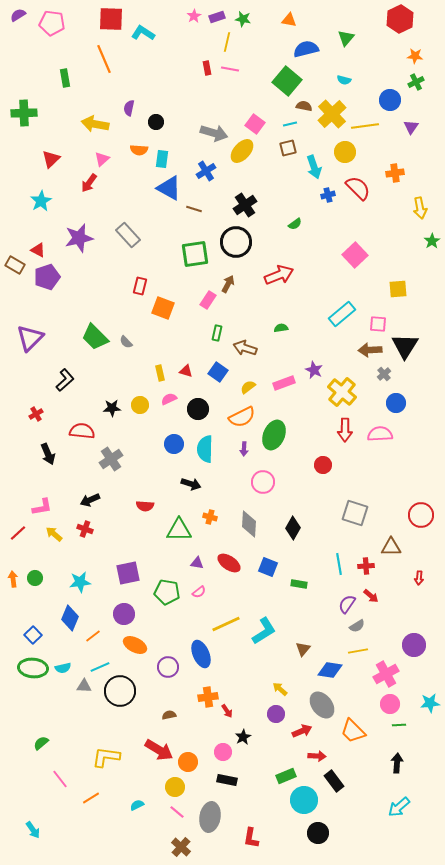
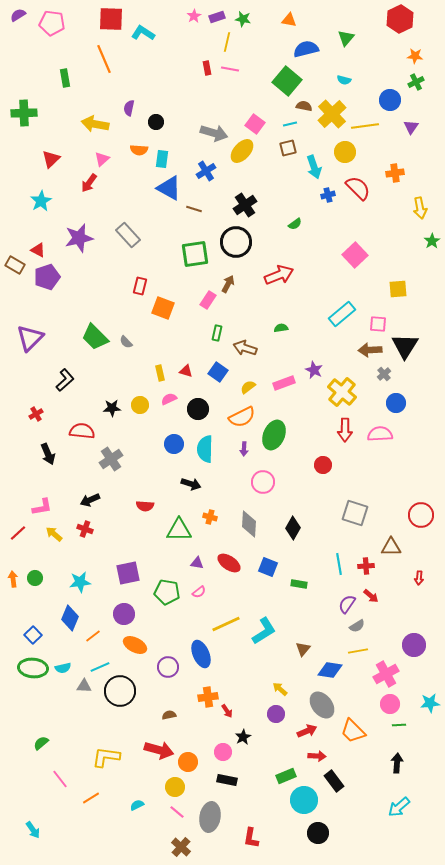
red arrow at (302, 731): moved 5 px right
red arrow at (159, 750): rotated 16 degrees counterclockwise
